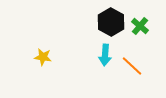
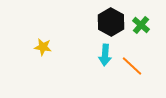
green cross: moved 1 px right, 1 px up
yellow star: moved 10 px up
